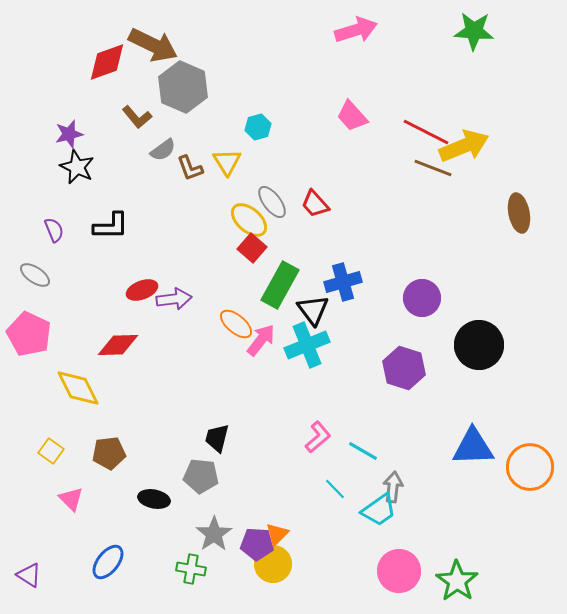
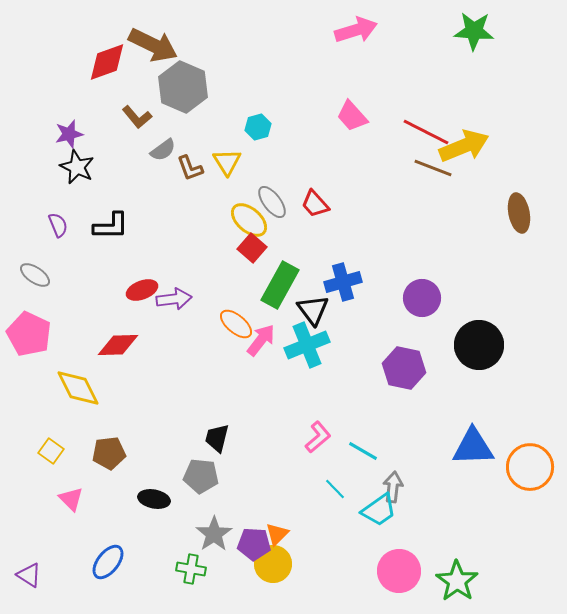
purple semicircle at (54, 230): moved 4 px right, 5 px up
purple hexagon at (404, 368): rotated 6 degrees counterclockwise
purple pentagon at (257, 544): moved 3 px left
